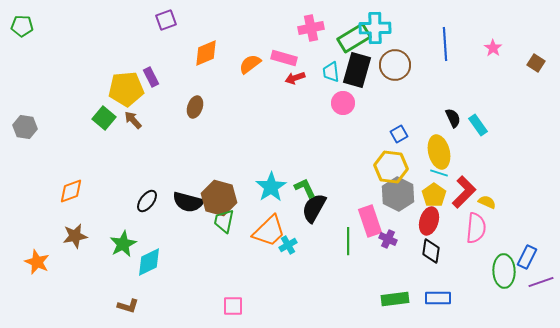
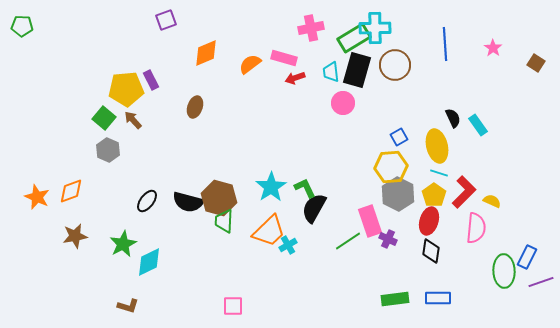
purple rectangle at (151, 77): moved 3 px down
gray hexagon at (25, 127): moved 83 px right, 23 px down; rotated 15 degrees clockwise
blue square at (399, 134): moved 3 px down
yellow ellipse at (439, 152): moved 2 px left, 6 px up
yellow hexagon at (391, 167): rotated 12 degrees counterclockwise
yellow semicircle at (487, 202): moved 5 px right, 1 px up
green trapezoid at (224, 221): rotated 10 degrees counterclockwise
green line at (348, 241): rotated 56 degrees clockwise
orange star at (37, 262): moved 65 px up
